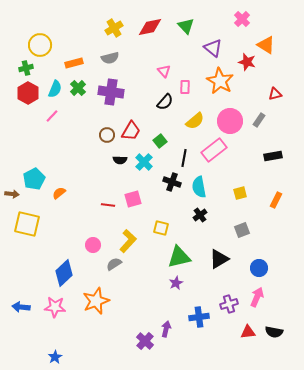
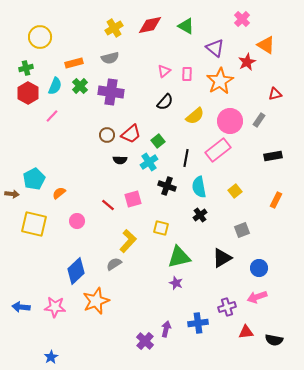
green triangle at (186, 26): rotated 18 degrees counterclockwise
red diamond at (150, 27): moved 2 px up
yellow circle at (40, 45): moved 8 px up
purple triangle at (213, 48): moved 2 px right
red star at (247, 62): rotated 30 degrees clockwise
pink triangle at (164, 71): rotated 32 degrees clockwise
orange star at (220, 81): rotated 12 degrees clockwise
pink rectangle at (185, 87): moved 2 px right, 13 px up
green cross at (78, 88): moved 2 px right, 2 px up
cyan semicircle at (55, 89): moved 3 px up
yellow semicircle at (195, 121): moved 5 px up
red trapezoid at (131, 131): moved 3 px down; rotated 20 degrees clockwise
green square at (160, 141): moved 2 px left
pink rectangle at (214, 150): moved 4 px right
black line at (184, 158): moved 2 px right
cyan cross at (144, 162): moved 5 px right; rotated 12 degrees clockwise
black cross at (172, 182): moved 5 px left, 4 px down
yellow square at (240, 193): moved 5 px left, 2 px up; rotated 24 degrees counterclockwise
red line at (108, 205): rotated 32 degrees clockwise
yellow square at (27, 224): moved 7 px right
pink circle at (93, 245): moved 16 px left, 24 px up
black triangle at (219, 259): moved 3 px right, 1 px up
blue diamond at (64, 273): moved 12 px right, 2 px up
purple star at (176, 283): rotated 24 degrees counterclockwise
pink arrow at (257, 297): rotated 132 degrees counterclockwise
purple cross at (229, 304): moved 2 px left, 3 px down
blue cross at (199, 317): moved 1 px left, 6 px down
red triangle at (248, 332): moved 2 px left
black semicircle at (274, 332): moved 8 px down
blue star at (55, 357): moved 4 px left
